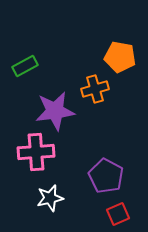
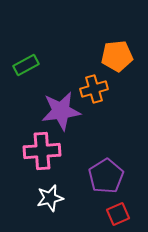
orange pentagon: moved 3 px left, 1 px up; rotated 16 degrees counterclockwise
green rectangle: moved 1 px right, 1 px up
orange cross: moved 1 px left
purple star: moved 6 px right
pink cross: moved 6 px right, 1 px up
purple pentagon: rotated 12 degrees clockwise
